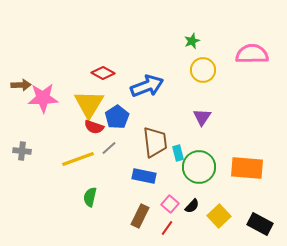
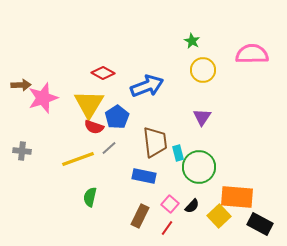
green star: rotated 21 degrees counterclockwise
pink star: rotated 16 degrees counterclockwise
orange rectangle: moved 10 px left, 29 px down
